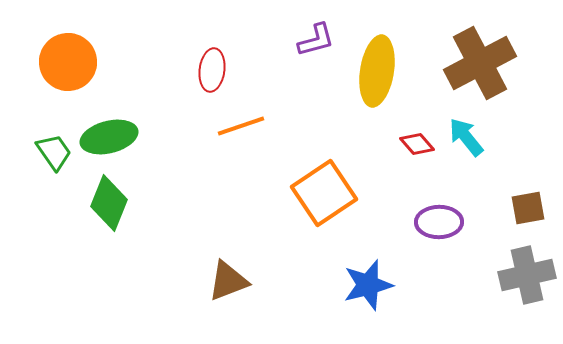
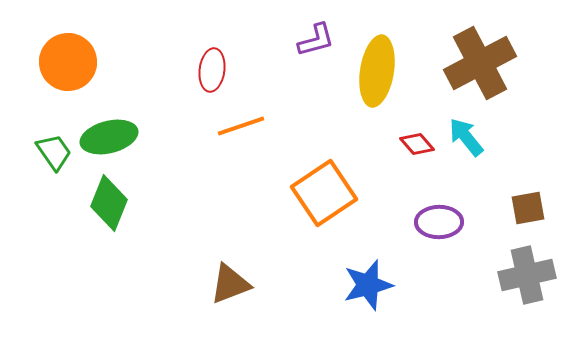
brown triangle: moved 2 px right, 3 px down
